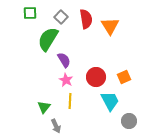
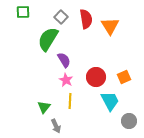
green square: moved 7 px left, 1 px up
